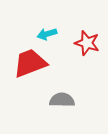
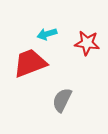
red star: rotated 10 degrees counterclockwise
gray semicircle: rotated 65 degrees counterclockwise
